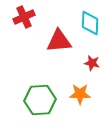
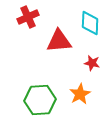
red cross: moved 4 px right
orange star: rotated 30 degrees counterclockwise
